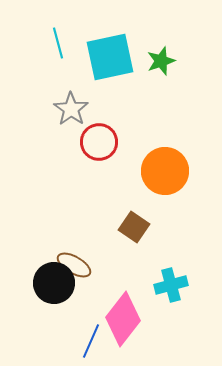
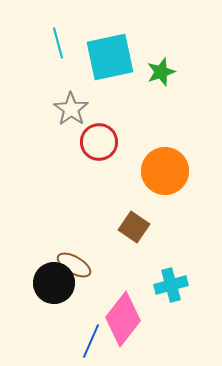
green star: moved 11 px down
